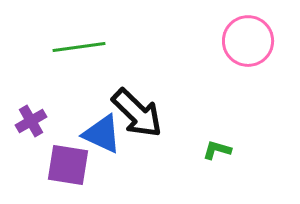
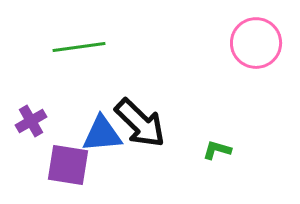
pink circle: moved 8 px right, 2 px down
black arrow: moved 3 px right, 10 px down
blue triangle: rotated 30 degrees counterclockwise
